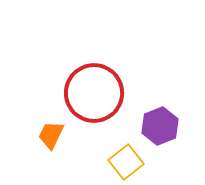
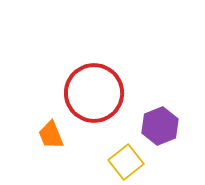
orange trapezoid: rotated 48 degrees counterclockwise
